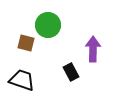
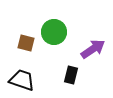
green circle: moved 6 px right, 7 px down
purple arrow: rotated 55 degrees clockwise
black rectangle: moved 3 px down; rotated 42 degrees clockwise
